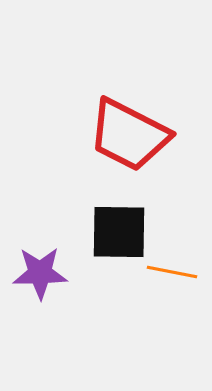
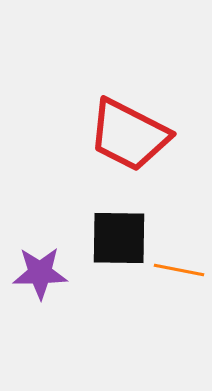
black square: moved 6 px down
orange line: moved 7 px right, 2 px up
